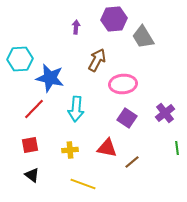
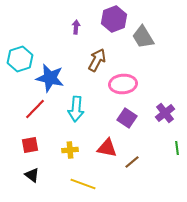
purple hexagon: rotated 15 degrees counterclockwise
cyan hexagon: rotated 15 degrees counterclockwise
red line: moved 1 px right
